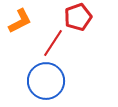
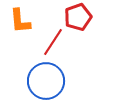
orange L-shape: rotated 112 degrees clockwise
red line: moved 1 px up
